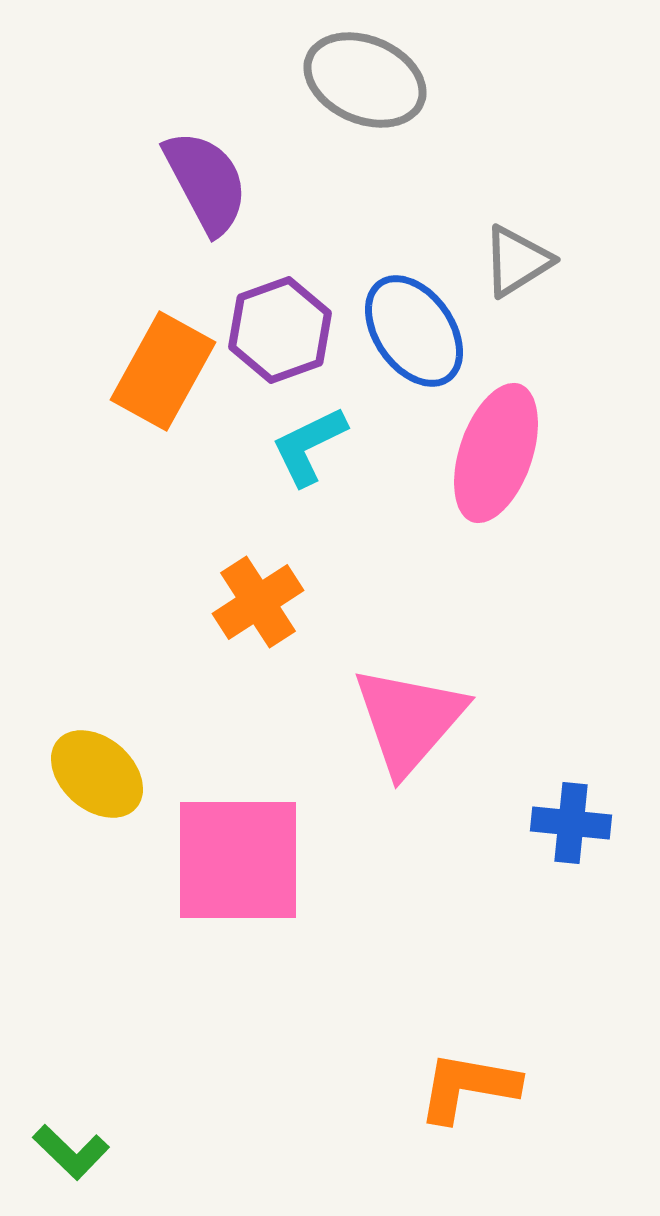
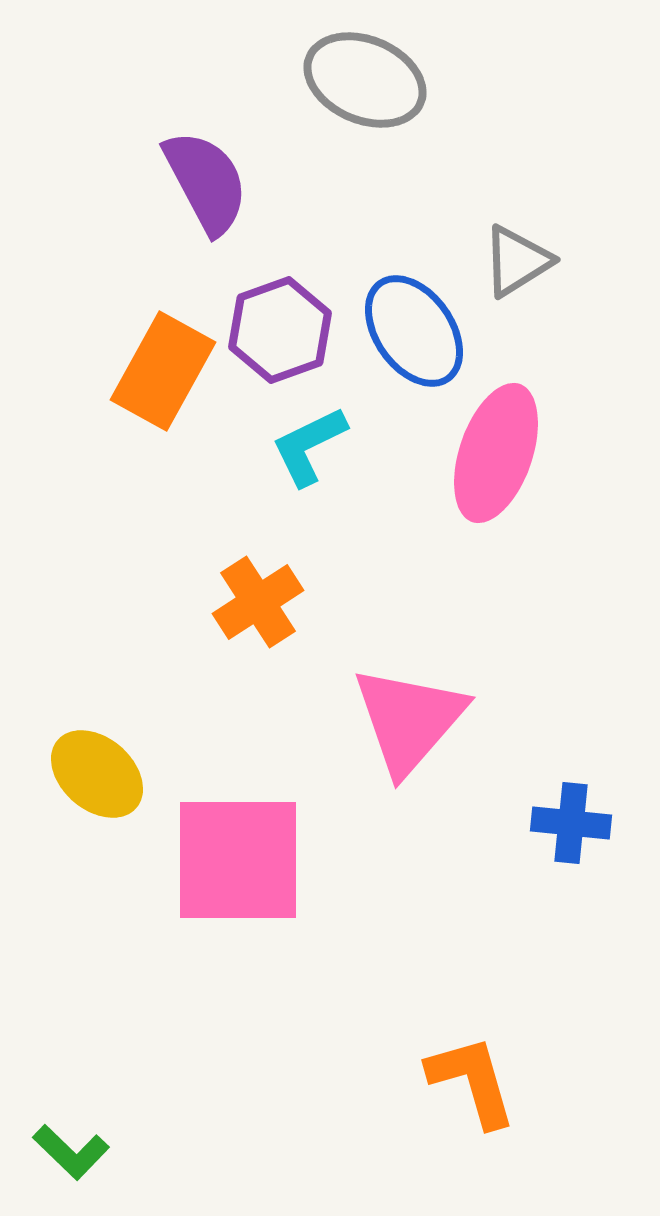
orange L-shape: moved 4 px right, 6 px up; rotated 64 degrees clockwise
